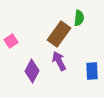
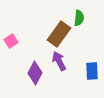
purple diamond: moved 3 px right, 2 px down
